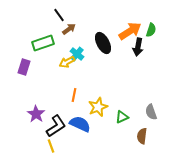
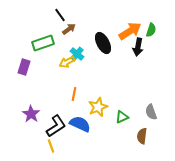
black line: moved 1 px right
orange line: moved 1 px up
purple star: moved 5 px left
